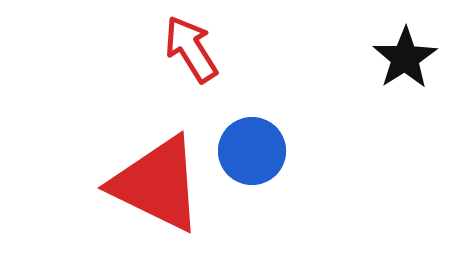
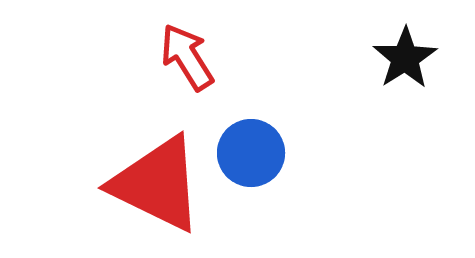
red arrow: moved 4 px left, 8 px down
blue circle: moved 1 px left, 2 px down
